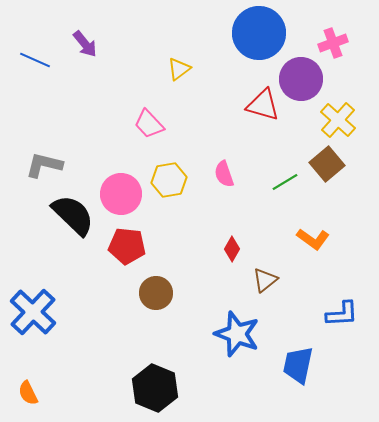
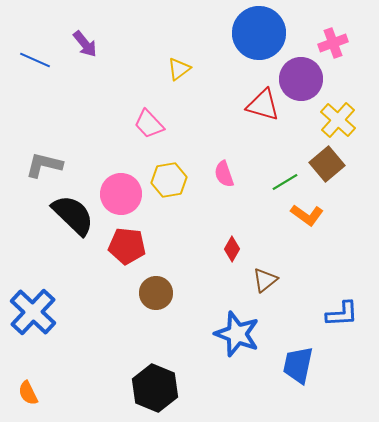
orange L-shape: moved 6 px left, 24 px up
